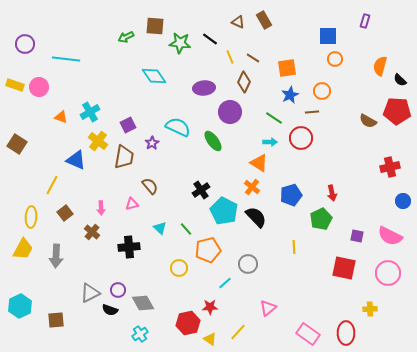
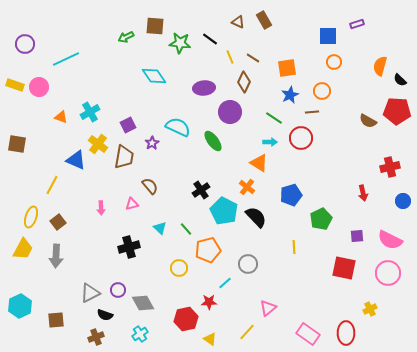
purple rectangle at (365, 21): moved 8 px left, 3 px down; rotated 56 degrees clockwise
cyan line at (66, 59): rotated 32 degrees counterclockwise
orange circle at (335, 59): moved 1 px left, 3 px down
yellow cross at (98, 141): moved 3 px down
brown square at (17, 144): rotated 24 degrees counterclockwise
orange cross at (252, 187): moved 5 px left
red arrow at (332, 193): moved 31 px right
brown square at (65, 213): moved 7 px left, 9 px down
yellow ellipse at (31, 217): rotated 15 degrees clockwise
brown cross at (92, 232): moved 4 px right, 105 px down; rotated 28 degrees clockwise
purple square at (357, 236): rotated 16 degrees counterclockwise
pink semicircle at (390, 236): moved 4 px down
black cross at (129, 247): rotated 10 degrees counterclockwise
red star at (210, 307): moved 1 px left, 5 px up
yellow cross at (370, 309): rotated 24 degrees counterclockwise
black semicircle at (110, 310): moved 5 px left, 5 px down
red hexagon at (188, 323): moved 2 px left, 4 px up
yellow line at (238, 332): moved 9 px right
